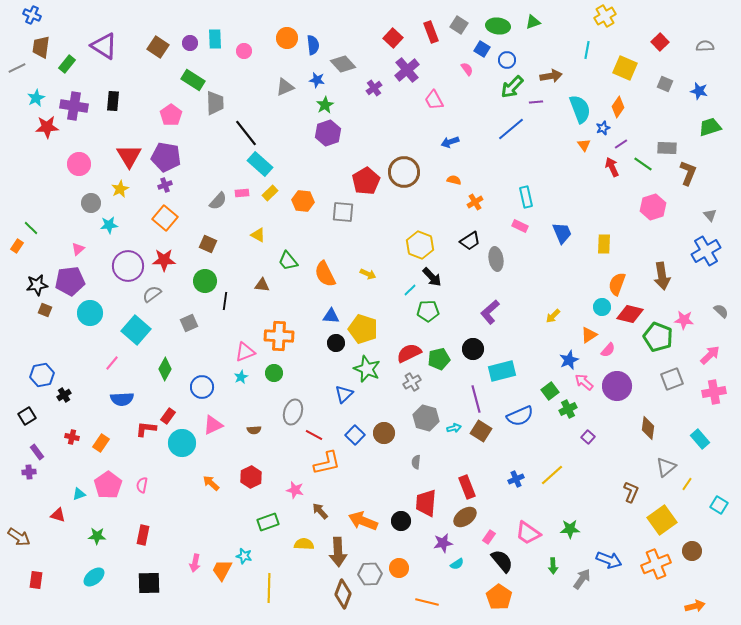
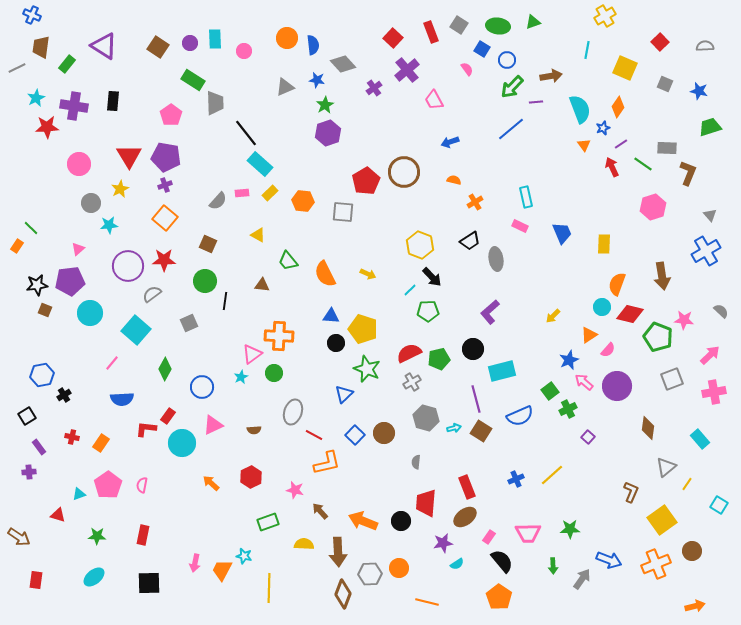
pink triangle at (245, 352): moved 7 px right, 2 px down; rotated 15 degrees counterclockwise
purple rectangle at (37, 452): moved 2 px right, 5 px up
pink trapezoid at (528, 533): rotated 36 degrees counterclockwise
